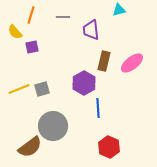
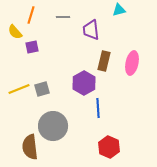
pink ellipse: rotated 40 degrees counterclockwise
brown semicircle: rotated 120 degrees clockwise
